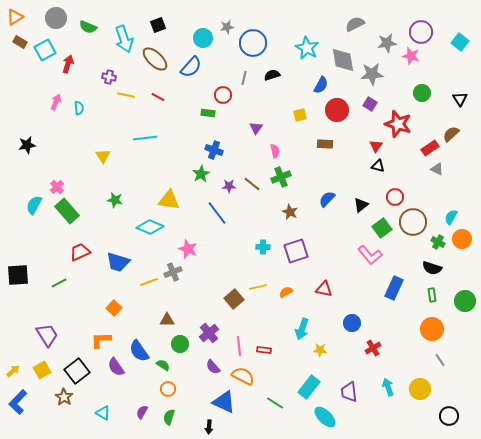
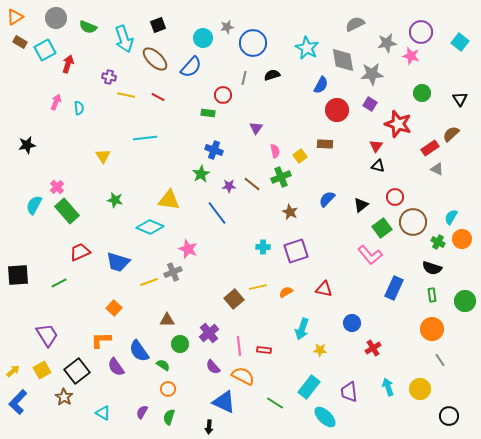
yellow square at (300, 115): moved 41 px down; rotated 24 degrees counterclockwise
